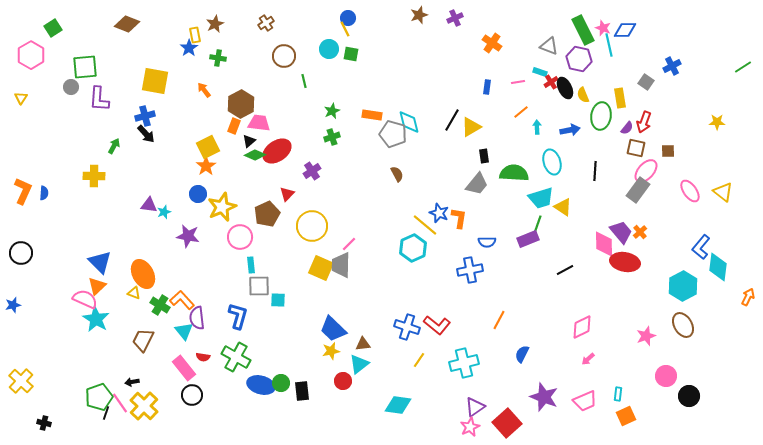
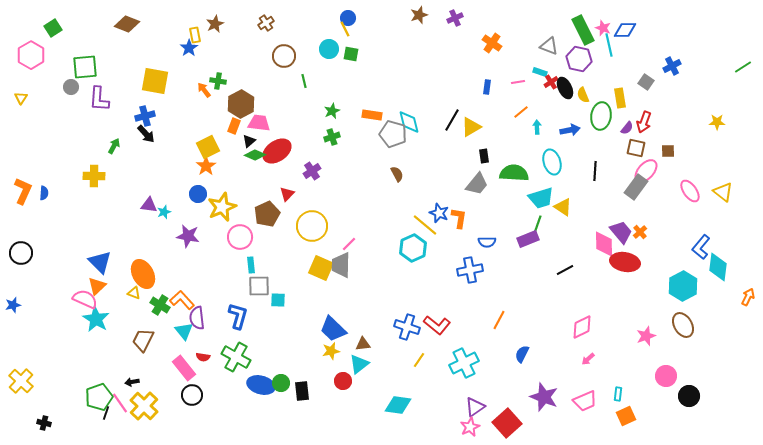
green cross at (218, 58): moved 23 px down
gray rectangle at (638, 190): moved 2 px left, 3 px up
cyan cross at (464, 363): rotated 12 degrees counterclockwise
